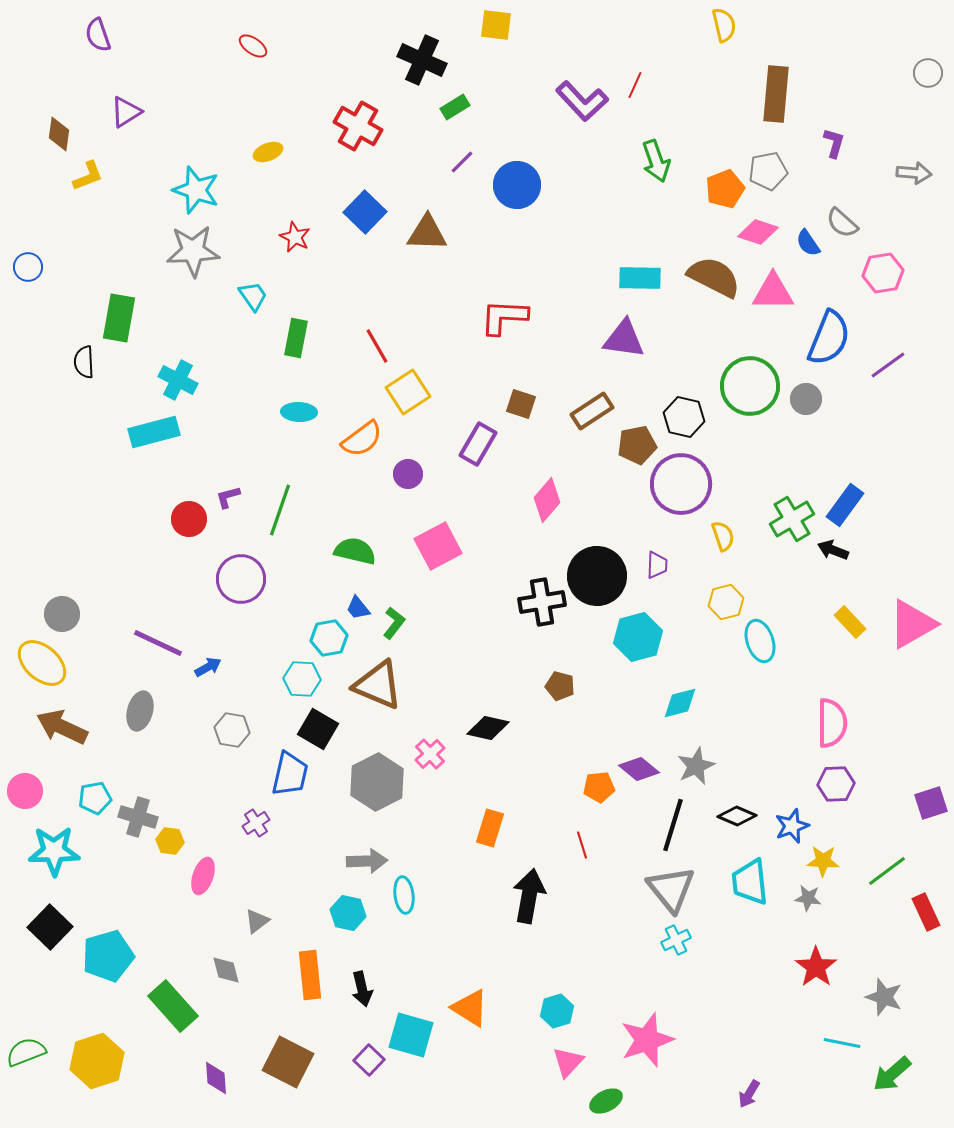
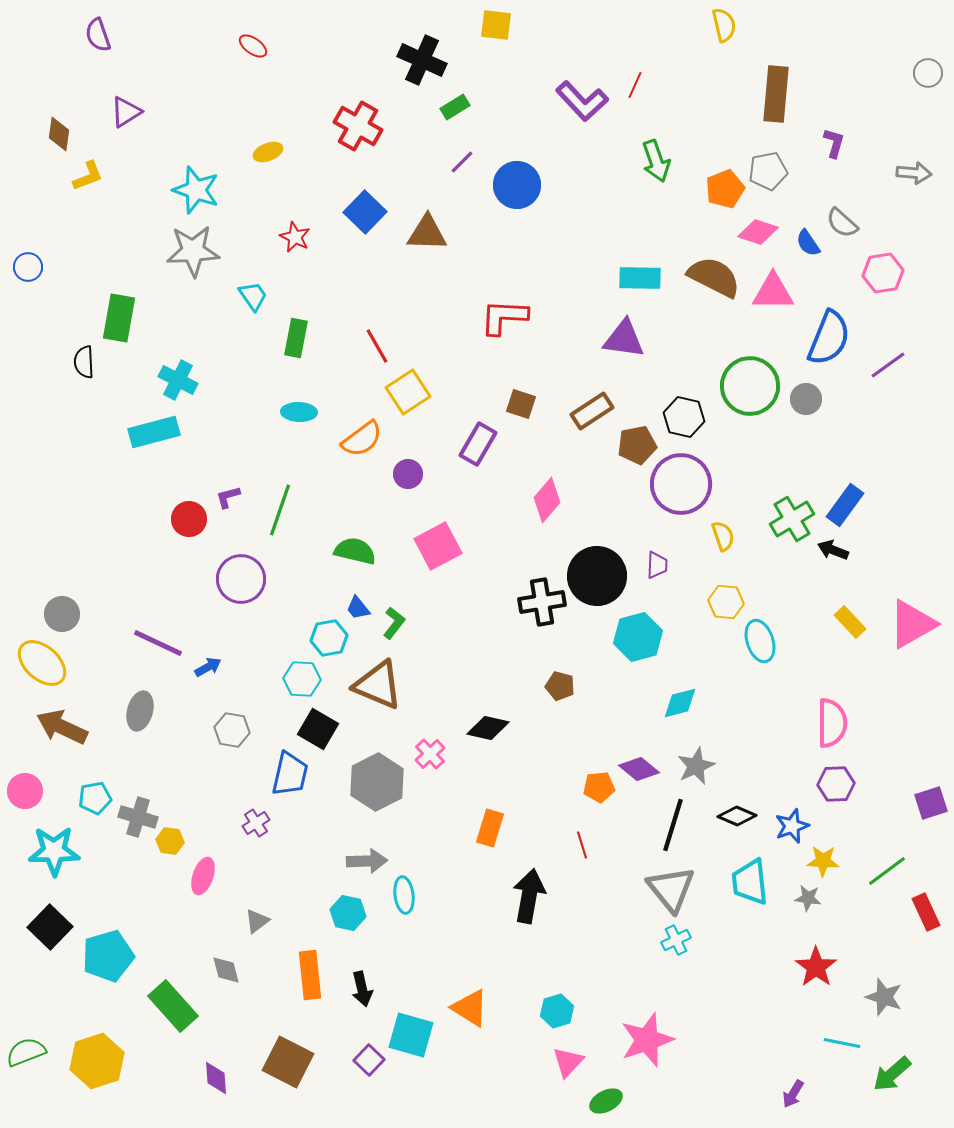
yellow hexagon at (726, 602): rotated 20 degrees clockwise
purple arrow at (749, 1094): moved 44 px right
